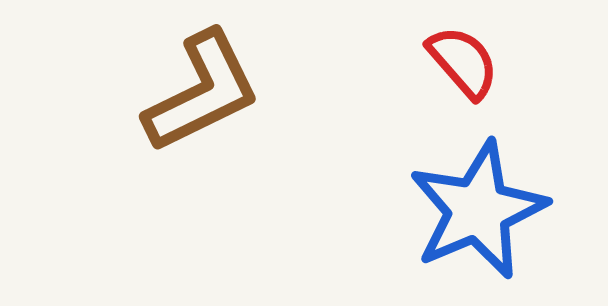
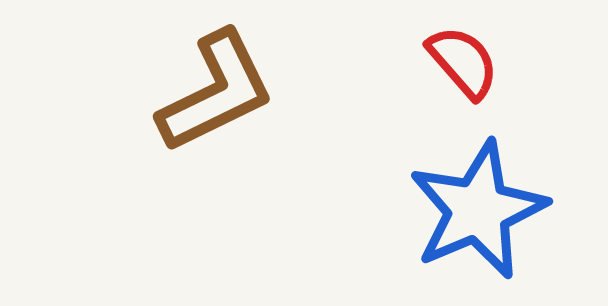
brown L-shape: moved 14 px right
